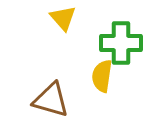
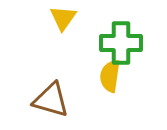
yellow triangle: rotated 16 degrees clockwise
yellow semicircle: moved 8 px right
